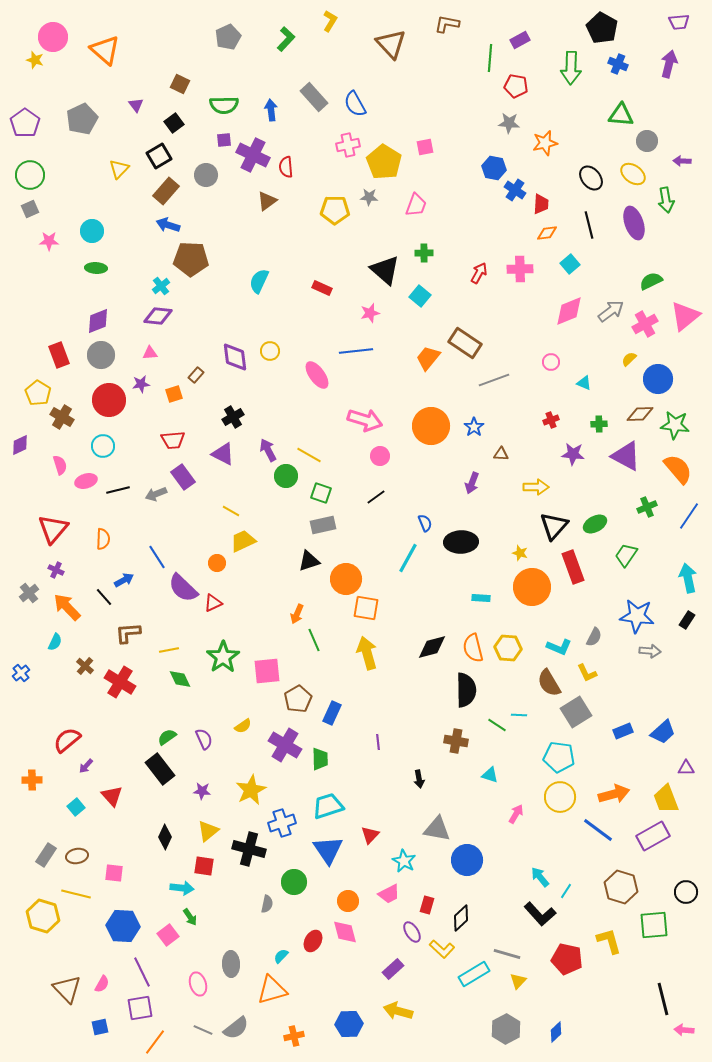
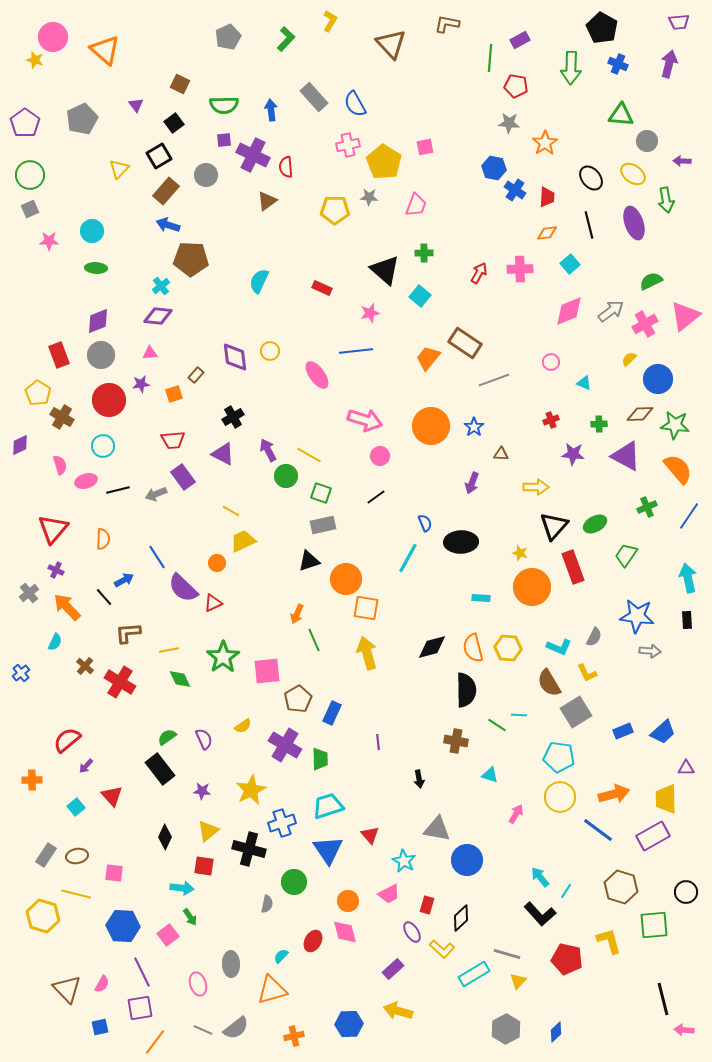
orange star at (545, 143): rotated 20 degrees counterclockwise
red trapezoid at (541, 204): moved 6 px right, 7 px up
black rectangle at (687, 620): rotated 36 degrees counterclockwise
yellow trapezoid at (666, 799): rotated 20 degrees clockwise
red triangle at (370, 835): rotated 24 degrees counterclockwise
